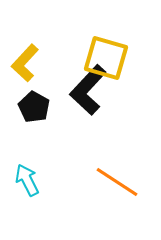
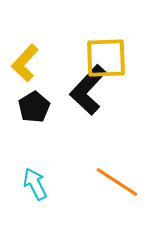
yellow square: rotated 18 degrees counterclockwise
black pentagon: rotated 12 degrees clockwise
cyan arrow: moved 8 px right, 4 px down
